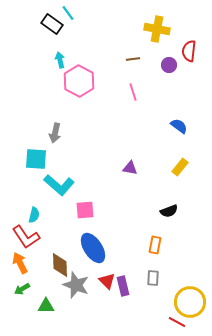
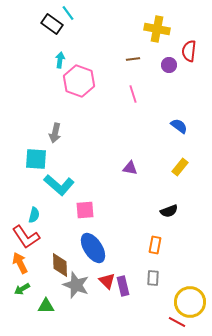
cyan arrow: rotated 21 degrees clockwise
pink hexagon: rotated 8 degrees counterclockwise
pink line: moved 2 px down
